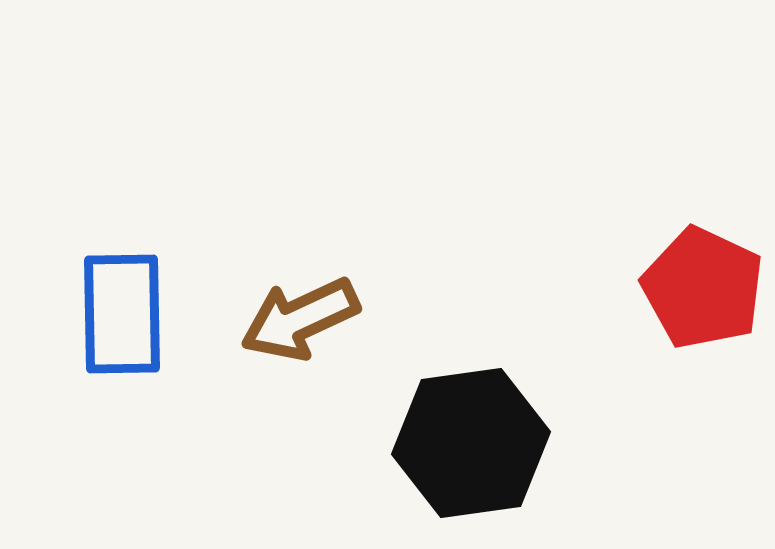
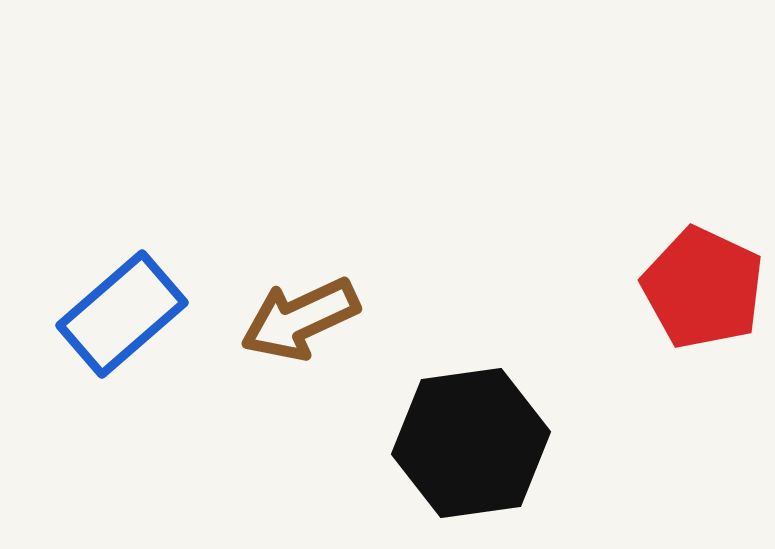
blue rectangle: rotated 50 degrees clockwise
